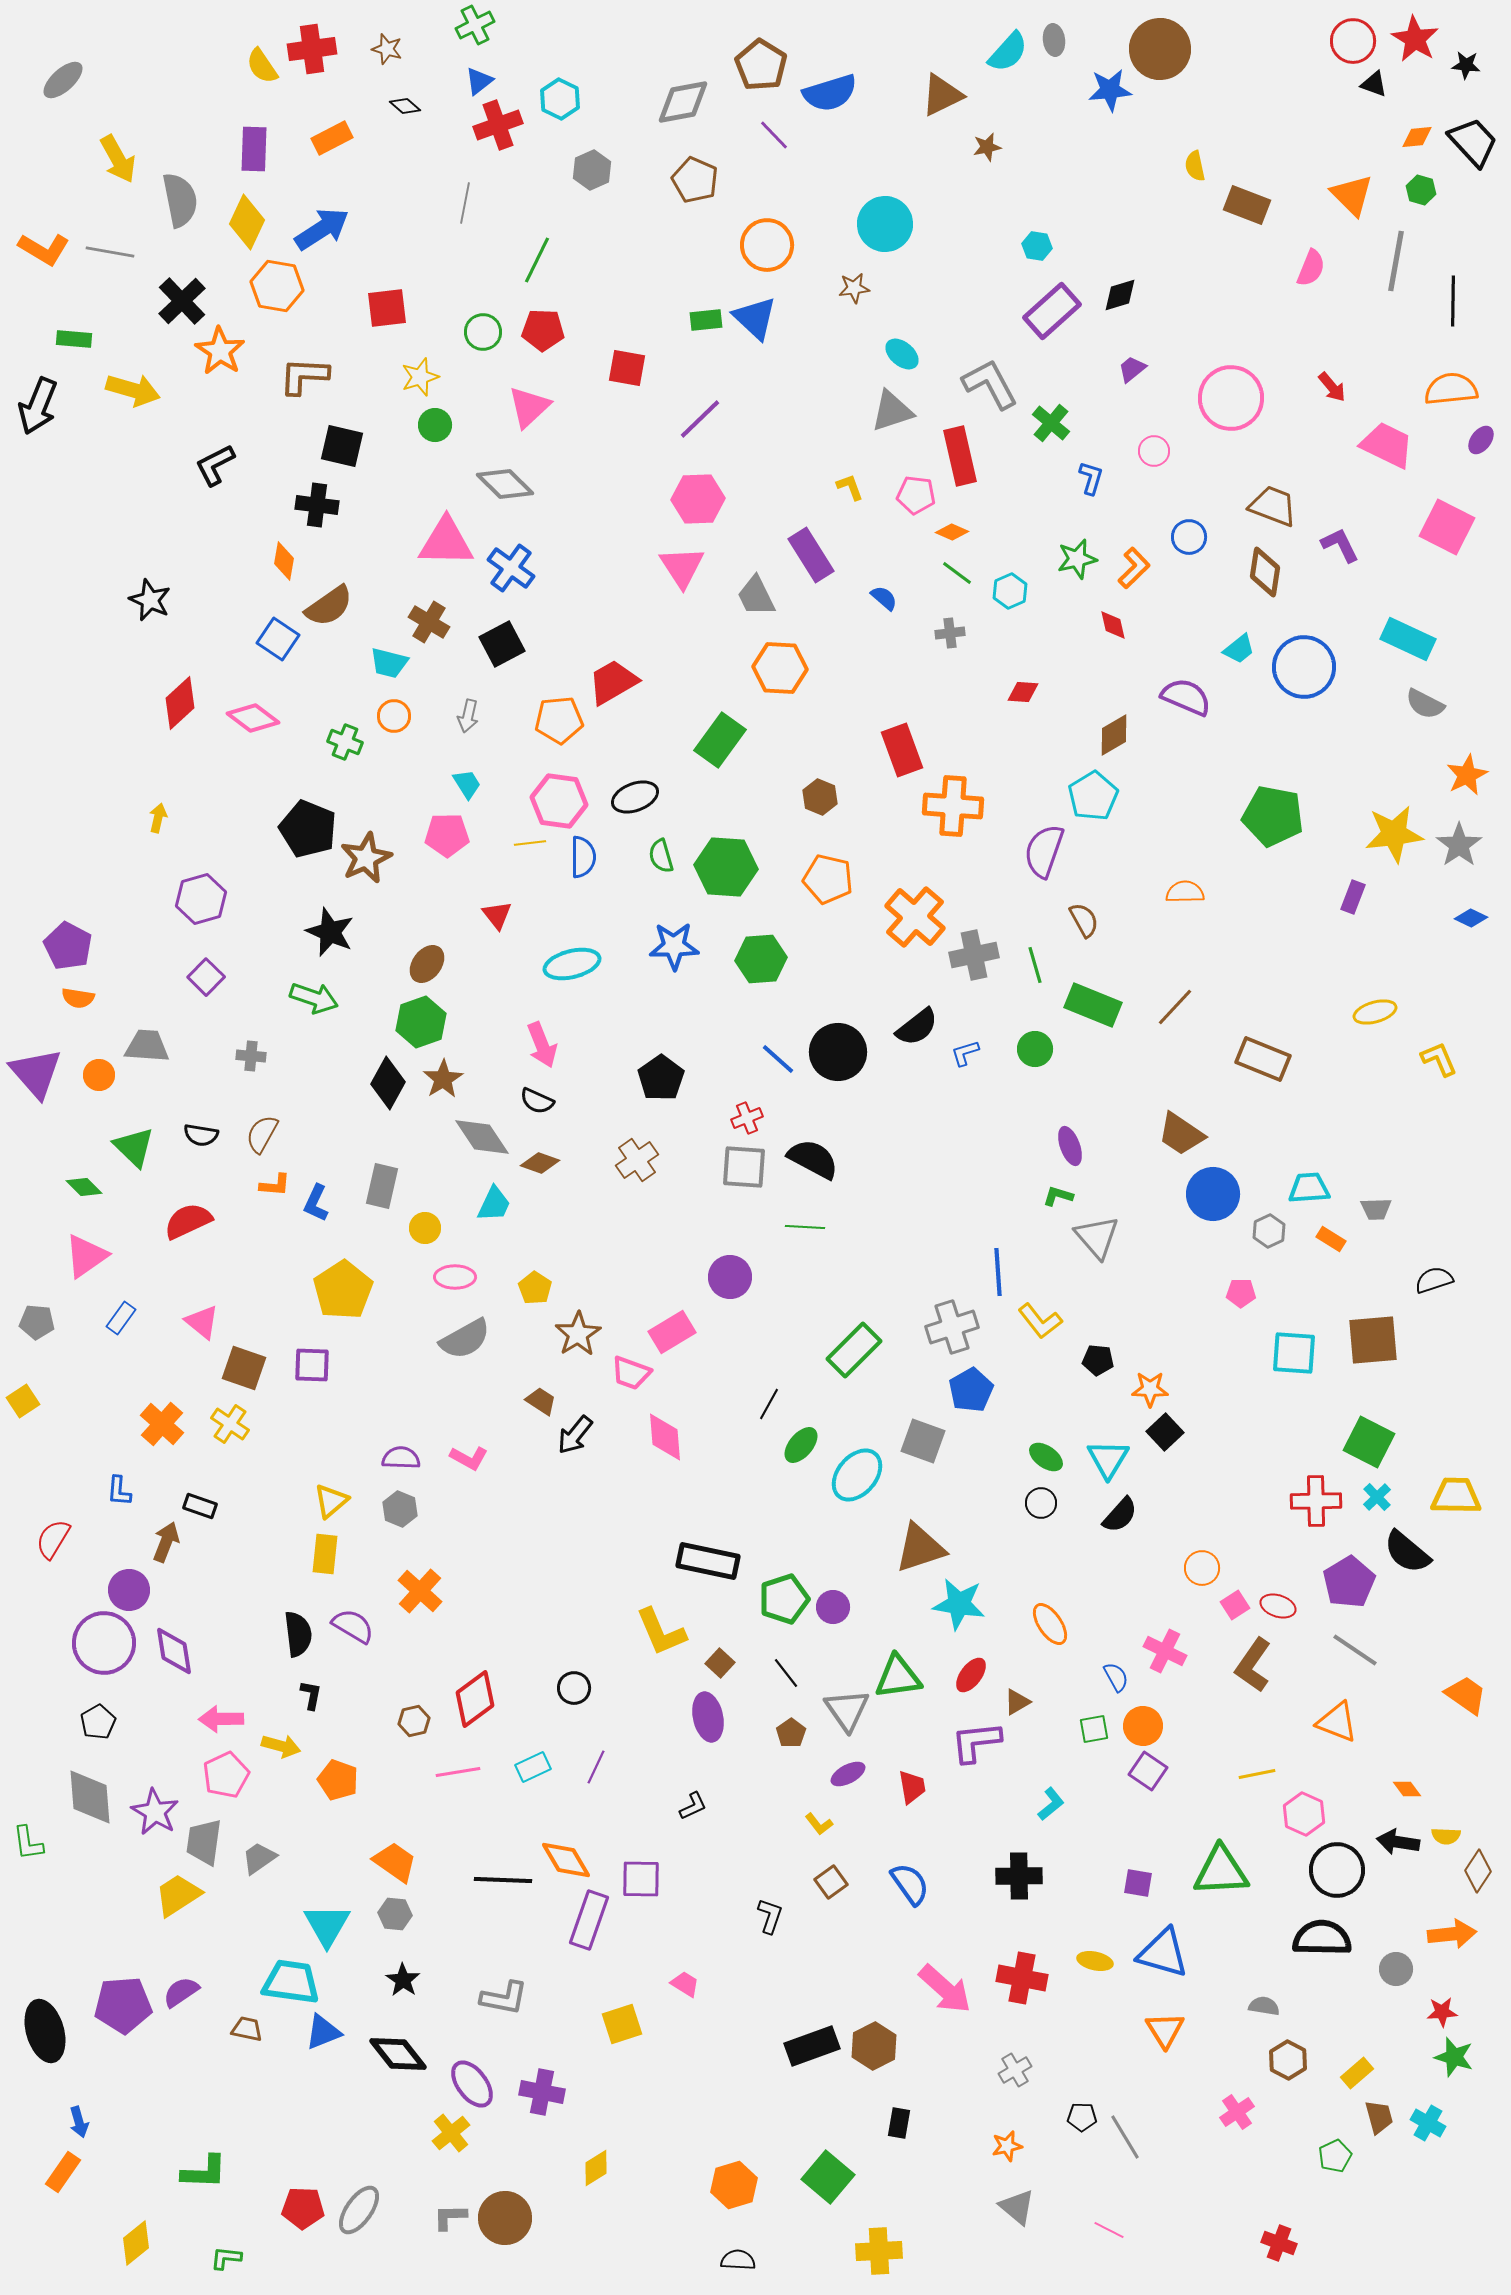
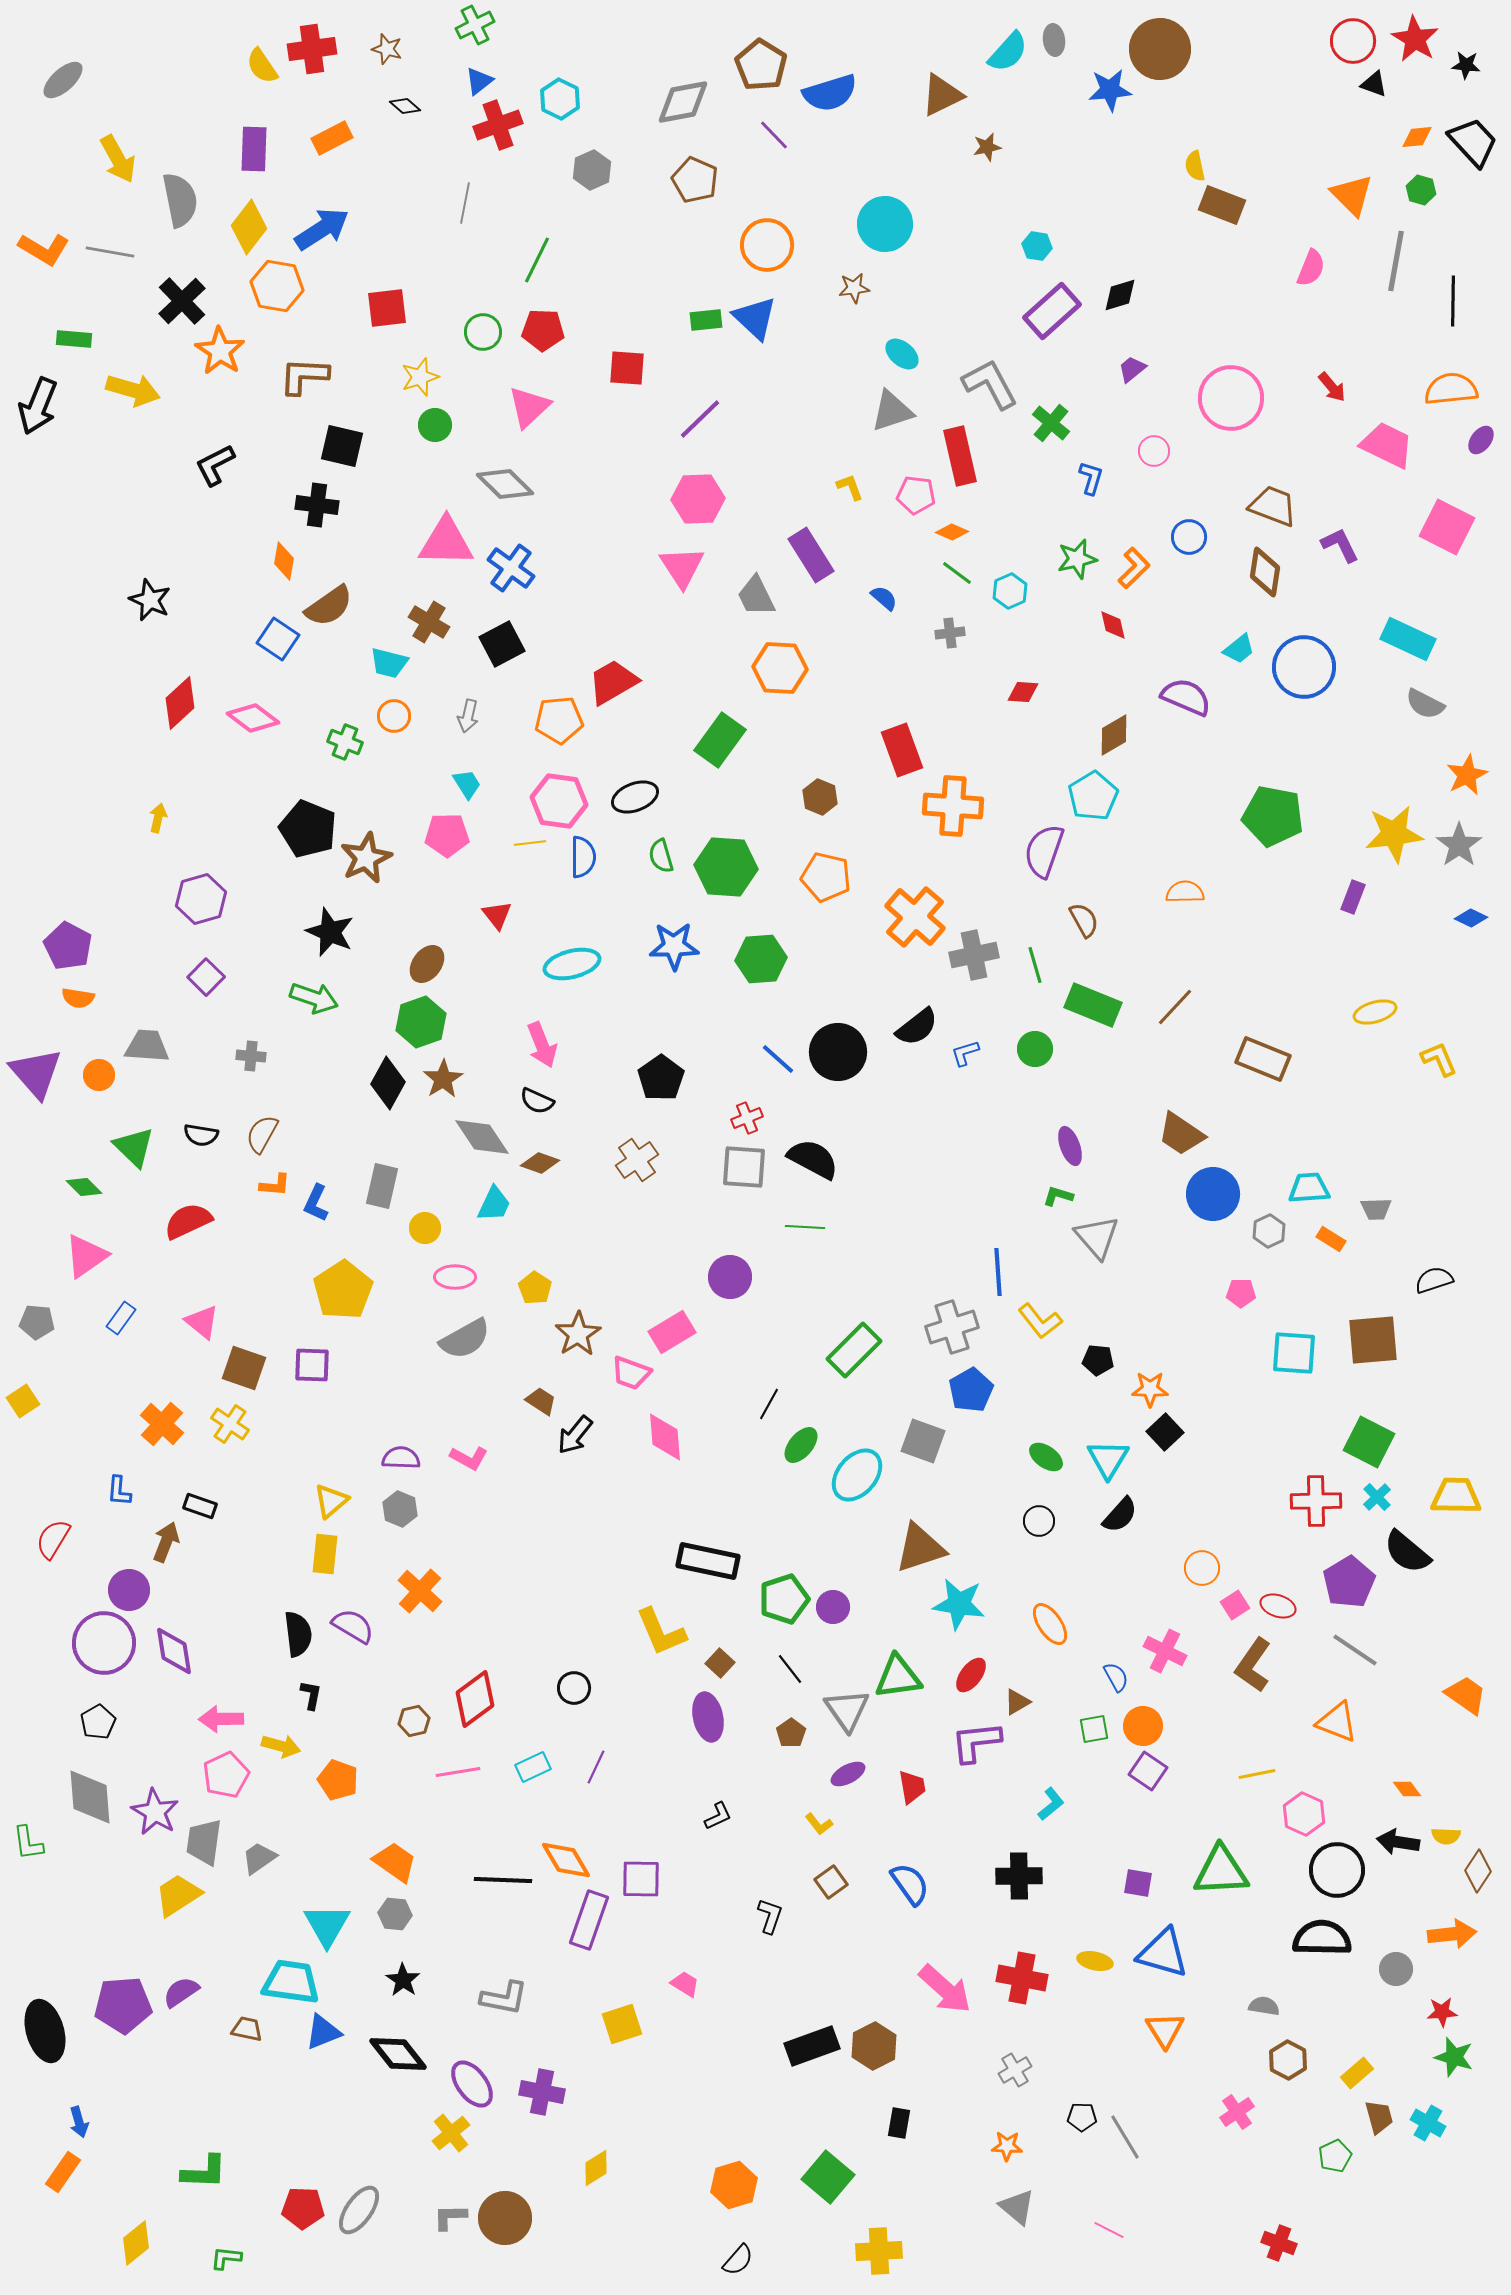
brown rectangle at (1247, 205): moved 25 px left
yellow diamond at (247, 222): moved 2 px right, 5 px down; rotated 12 degrees clockwise
red square at (627, 368): rotated 6 degrees counterclockwise
orange pentagon at (828, 879): moved 2 px left, 2 px up
black circle at (1041, 1503): moved 2 px left, 18 px down
black line at (786, 1673): moved 4 px right, 4 px up
black L-shape at (693, 1806): moved 25 px right, 10 px down
orange star at (1007, 2146): rotated 16 degrees clockwise
black semicircle at (738, 2260): rotated 128 degrees clockwise
